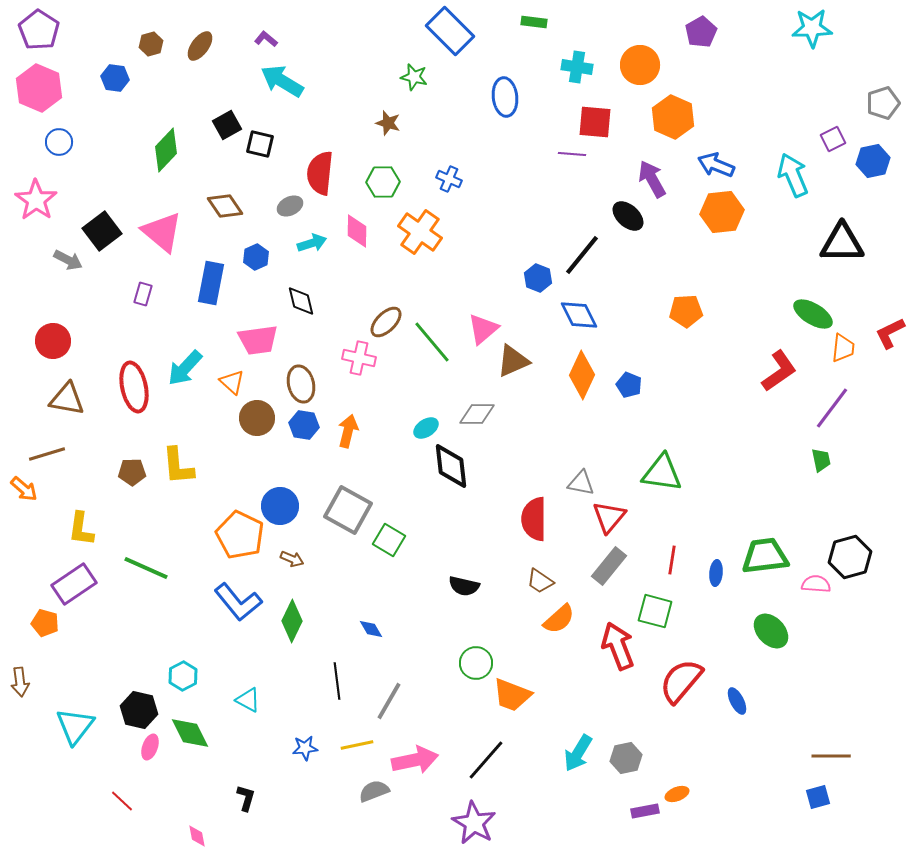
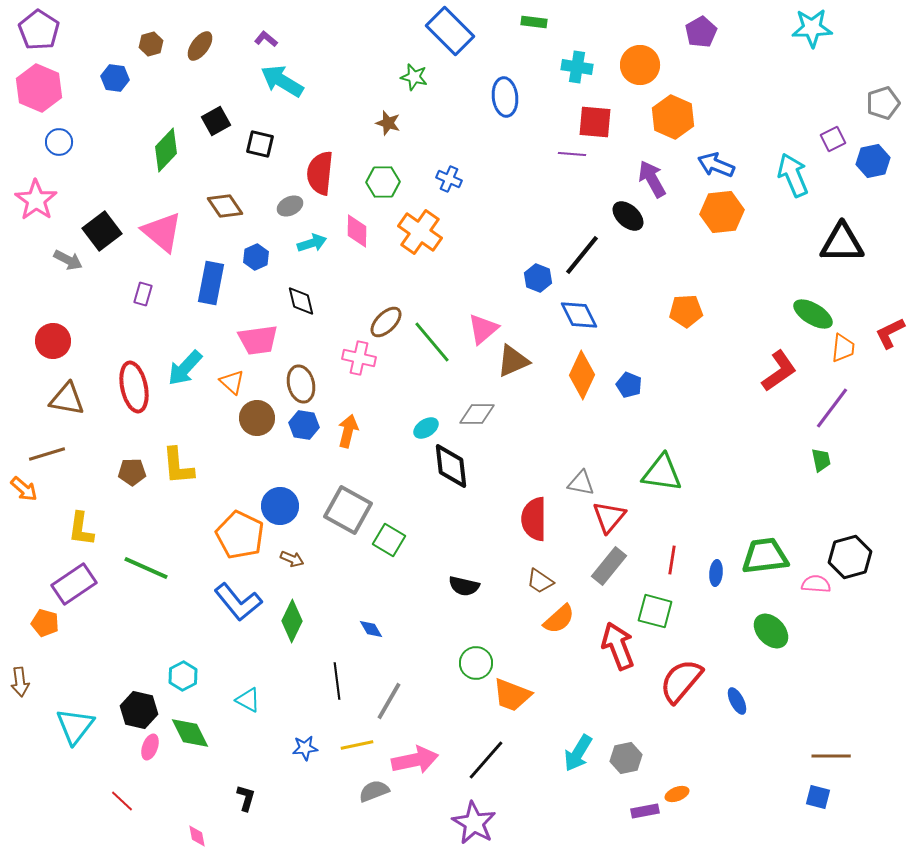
black square at (227, 125): moved 11 px left, 4 px up
blue square at (818, 797): rotated 30 degrees clockwise
